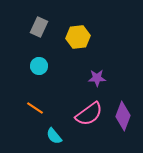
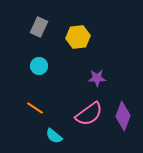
cyan semicircle: rotated 12 degrees counterclockwise
